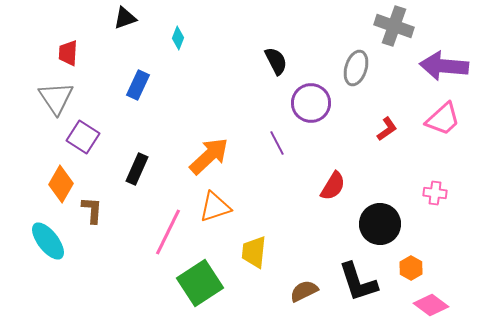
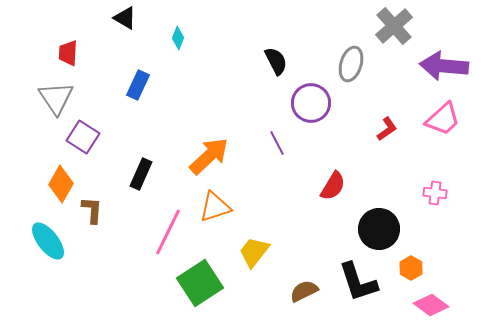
black triangle: rotated 50 degrees clockwise
gray cross: rotated 30 degrees clockwise
gray ellipse: moved 5 px left, 4 px up
black rectangle: moved 4 px right, 5 px down
black circle: moved 1 px left, 5 px down
yellow trapezoid: rotated 32 degrees clockwise
